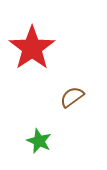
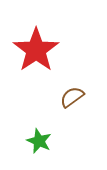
red star: moved 4 px right, 2 px down
